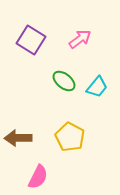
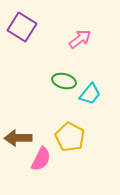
purple square: moved 9 px left, 13 px up
green ellipse: rotated 25 degrees counterclockwise
cyan trapezoid: moved 7 px left, 7 px down
pink semicircle: moved 3 px right, 18 px up
